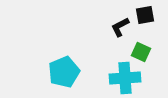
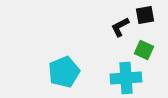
green square: moved 3 px right, 2 px up
cyan cross: moved 1 px right
